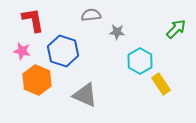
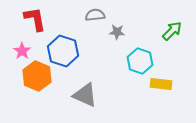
gray semicircle: moved 4 px right
red L-shape: moved 2 px right, 1 px up
green arrow: moved 4 px left, 2 px down
pink star: rotated 24 degrees clockwise
cyan hexagon: rotated 10 degrees counterclockwise
orange hexagon: moved 4 px up
yellow rectangle: rotated 50 degrees counterclockwise
